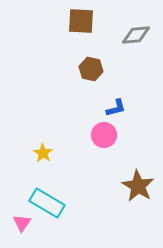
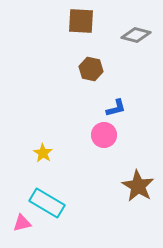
gray diamond: rotated 20 degrees clockwise
pink triangle: rotated 42 degrees clockwise
